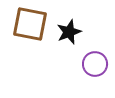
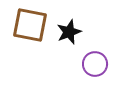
brown square: moved 1 px down
